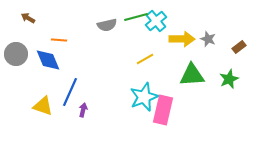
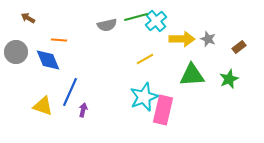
gray circle: moved 2 px up
